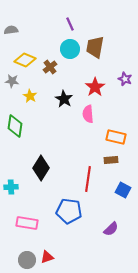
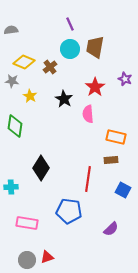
yellow diamond: moved 1 px left, 2 px down
